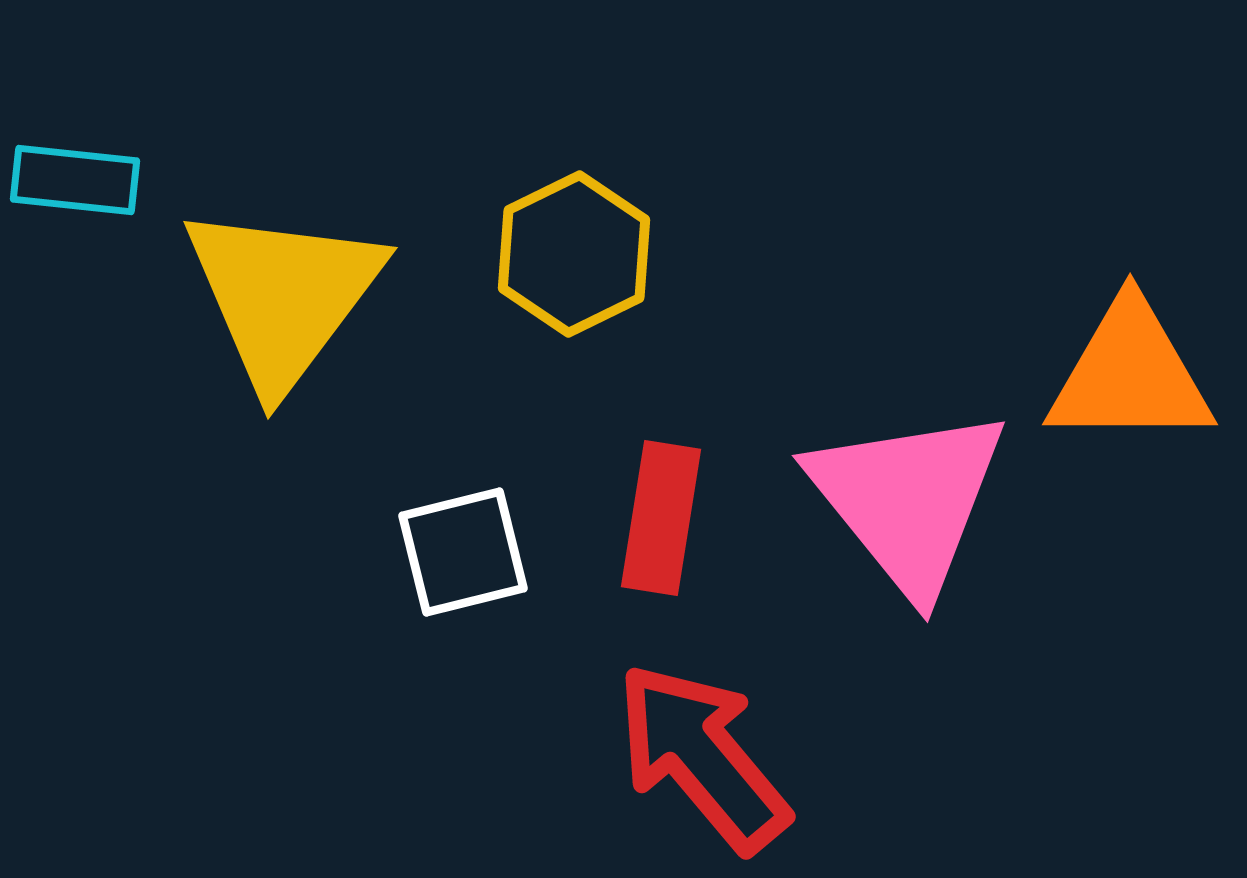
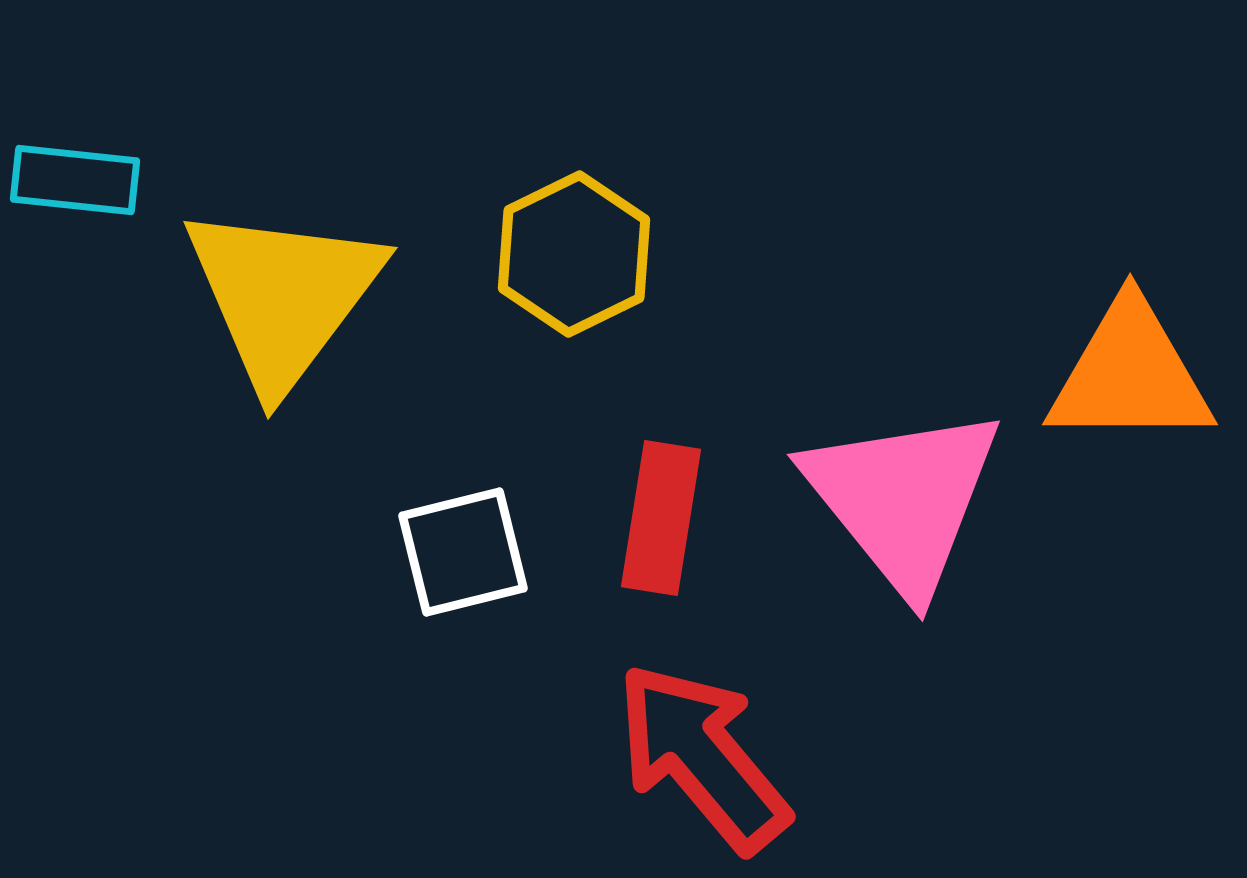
pink triangle: moved 5 px left, 1 px up
